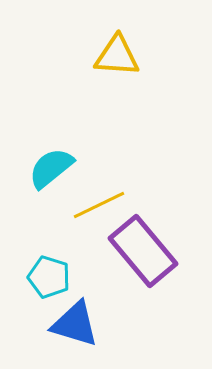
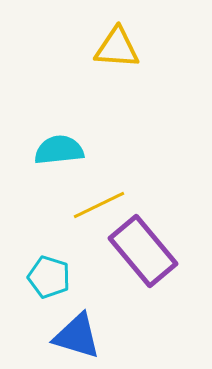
yellow triangle: moved 8 px up
cyan semicircle: moved 8 px right, 18 px up; rotated 33 degrees clockwise
blue triangle: moved 2 px right, 12 px down
